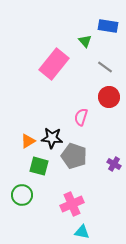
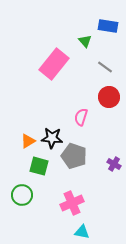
pink cross: moved 1 px up
